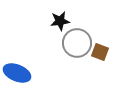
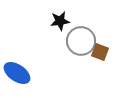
gray circle: moved 4 px right, 2 px up
blue ellipse: rotated 12 degrees clockwise
